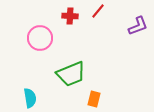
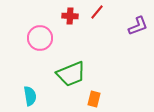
red line: moved 1 px left, 1 px down
cyan semicircle: moved 2 px up
